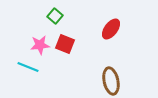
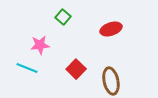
green square: moved 8 px right, 1 px down
red ellipse: rotated 35 degrees clockwise
red square: moved 11 px right, 25 px down; rotated 24 degrees clockwise
cyan line: moved 1 px left, 1 px down
